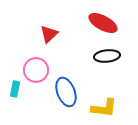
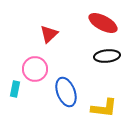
pink circle: moved 1 px left, 1 px up
